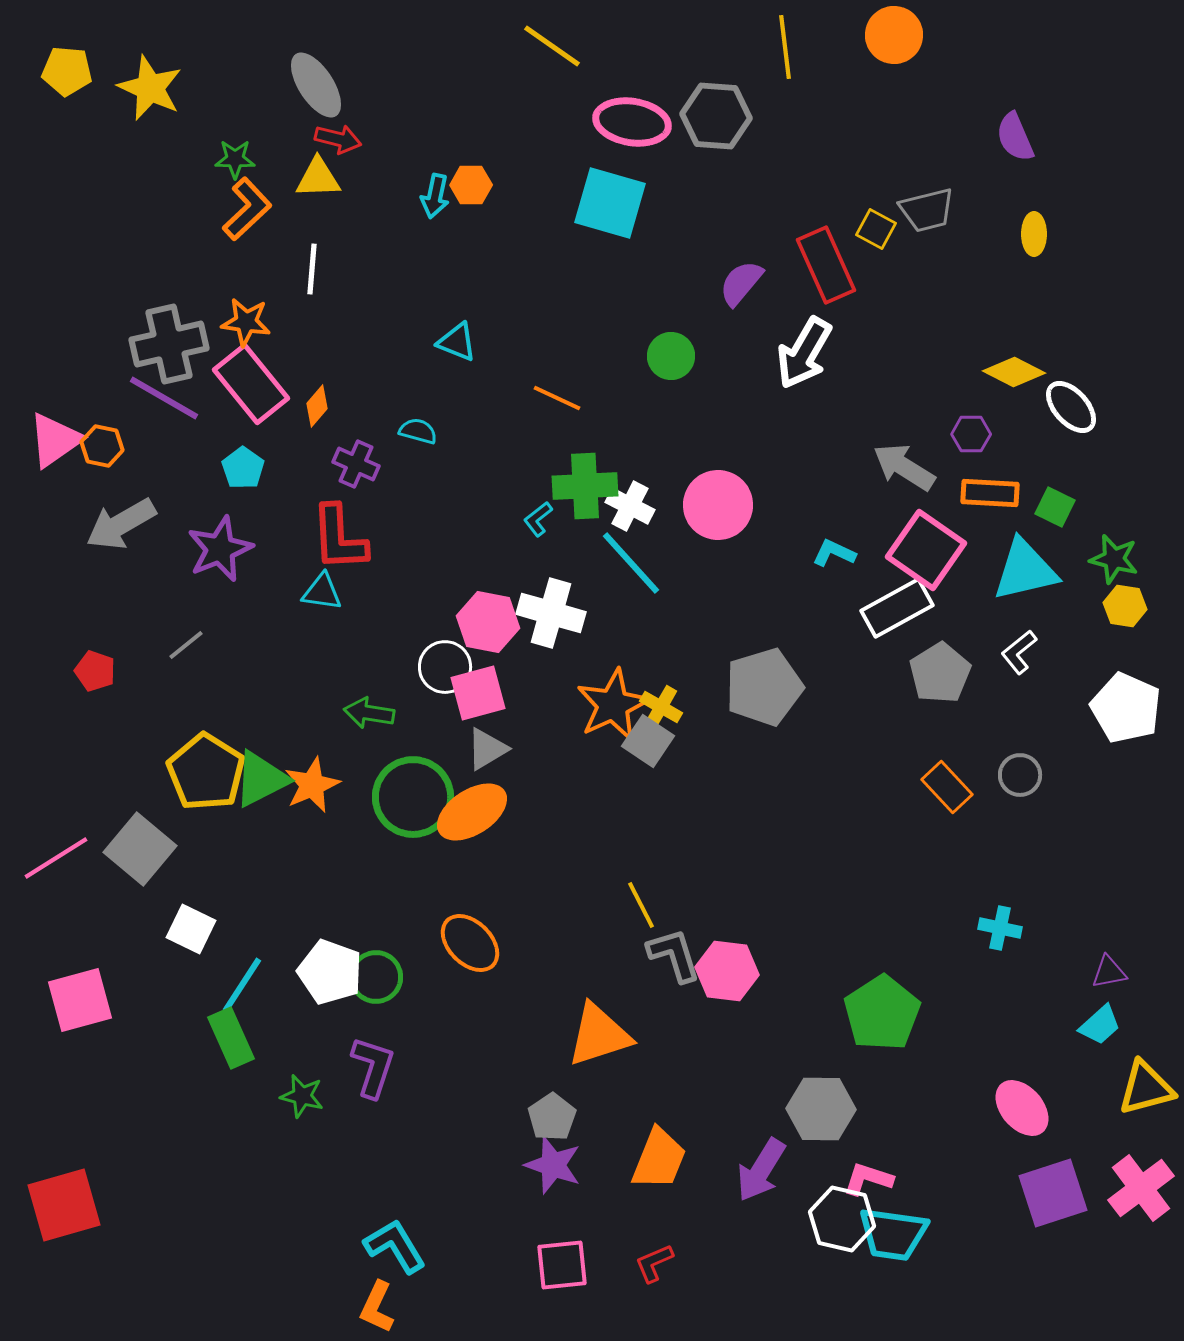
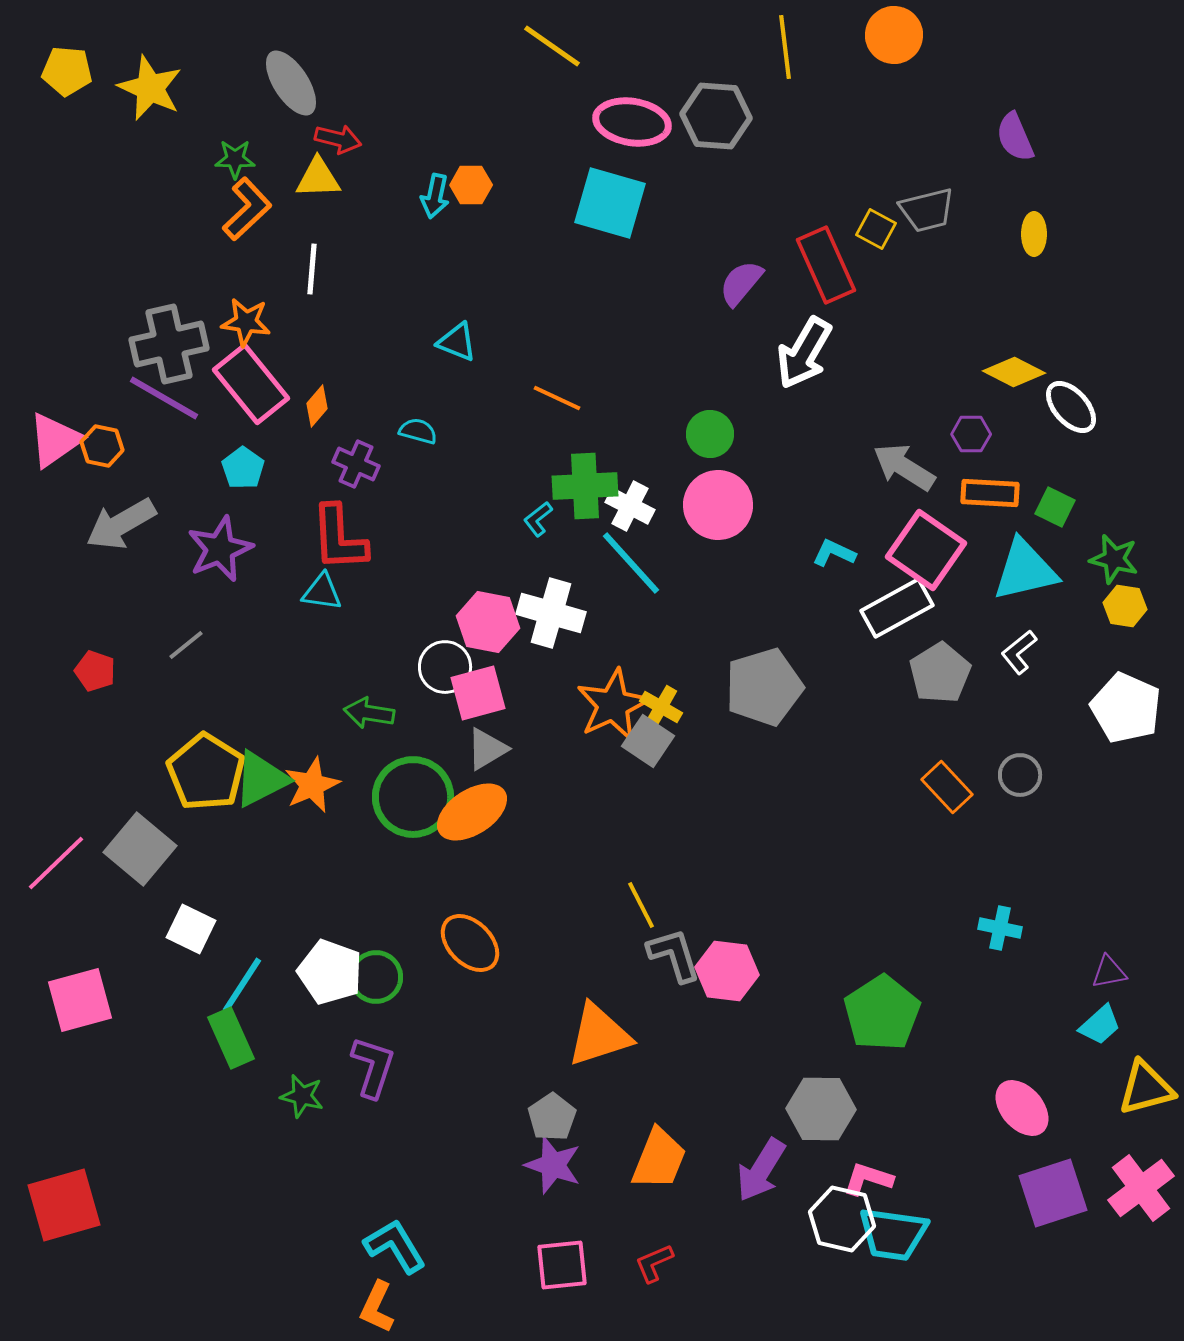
gray ellipse at (316, 85): moved 25 px left, 2 px up
green circle at (671, 356): moved 39 px right, 78 px down
pink line at (56, 858): moved 5 px down; rotated 12 degrees counterclockwise
